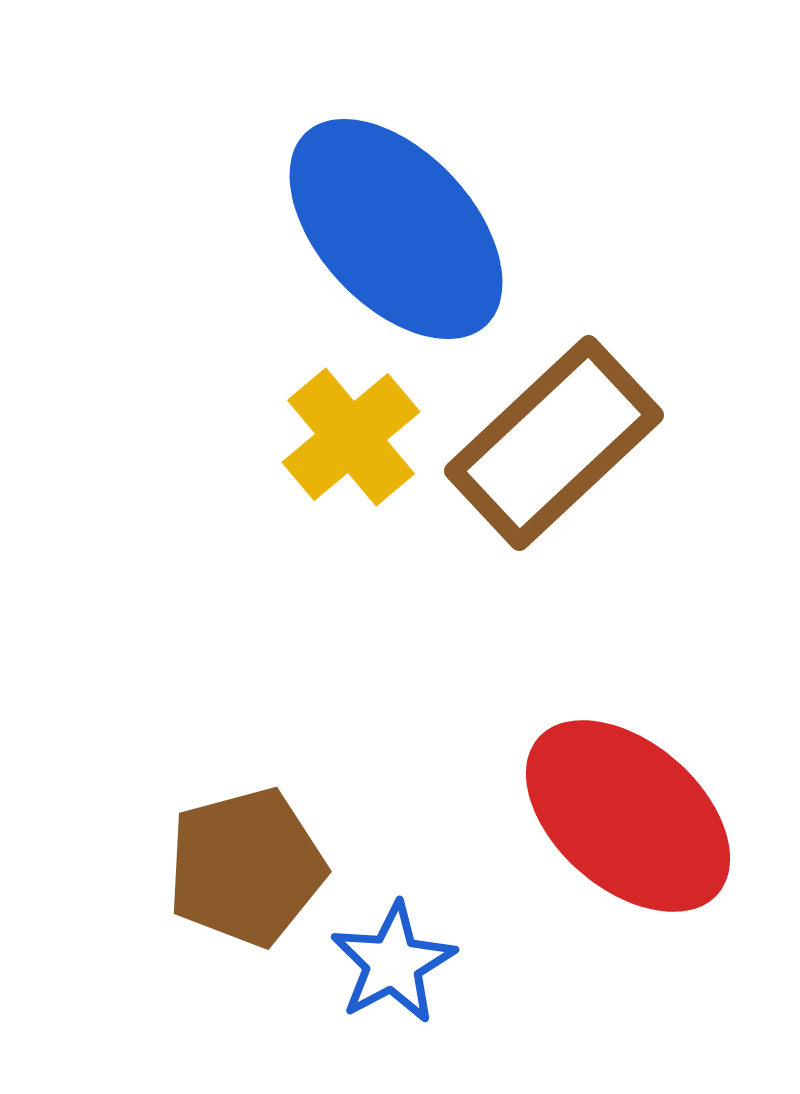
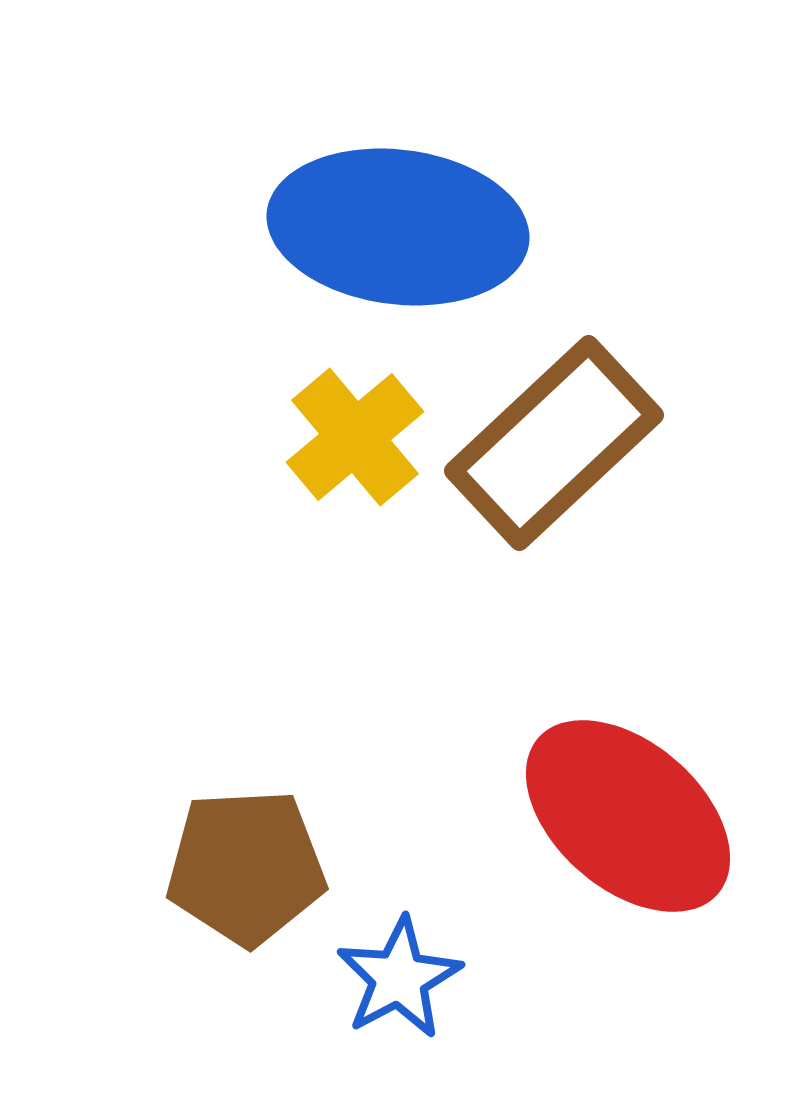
blue ellipse: moved 2 px right, 2 px up; rotated 40 degrees counterclockwise
yellow cross: moved 4 px right
brown pentagon: rotated 12 degrees clockwise
blue star: moved 6 px right, 15 px down
